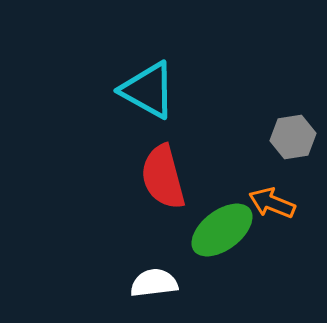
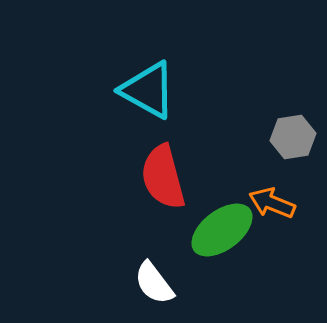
white semicircle: rotated 120 degrees counterclockwise
